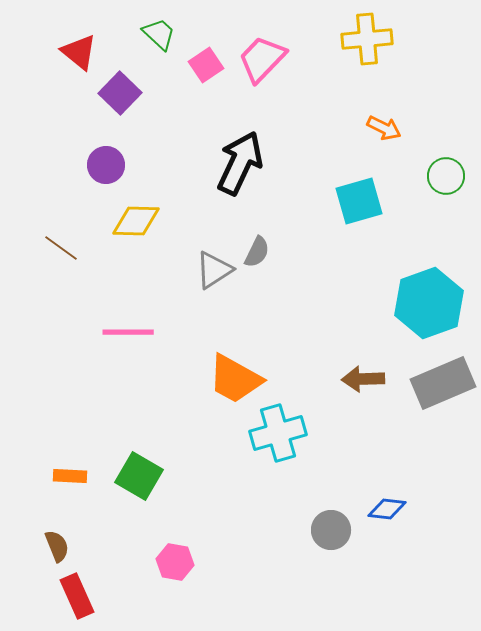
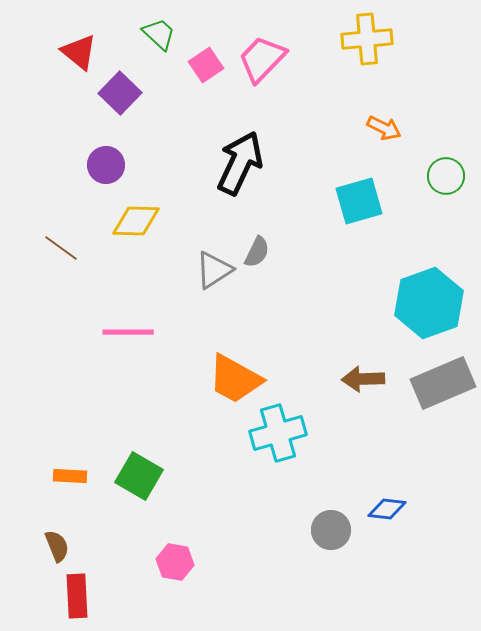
red rectangle: rotated 21 degrees clockwise
